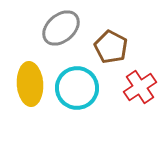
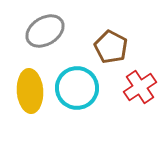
gray ellipse: moved 16 px left, 3 px down; rotated 9 degrees clockwise
yellow ellipse: moved 7 px down
